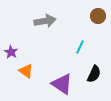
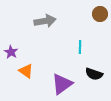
brown circle: moved 2 px right, 2 px up
cyan line: rotated 24 degrees counterclockwise
black semicircle: rotated 84 degrees clockwise
purple triangle: rotated 50 degrees clockwise
